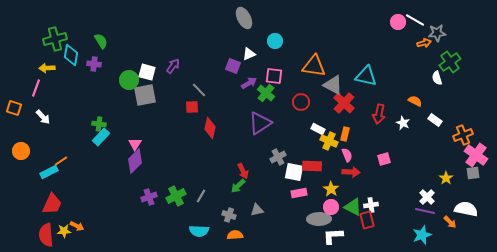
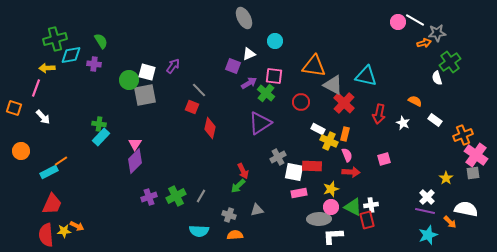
cyan diamond at (71, 55): rotated 70 degrees clockwise
red square at (192, 107): rotated 24 degrees clockwise
yellow star at (331, 189): rotated 21 degrees clockwise
cyan star at (422, 235): moved 6 px right
